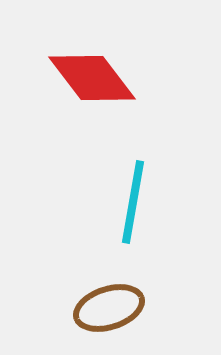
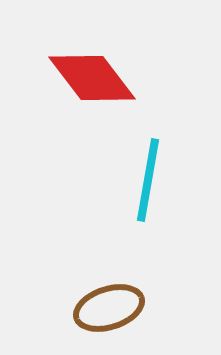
cyan line: moved 15 px right, 22 px up
